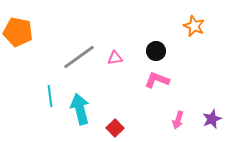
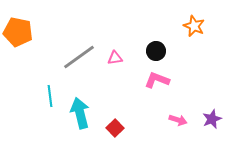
cyan arrow: moved 4 px down
pink arrow: rotated 90 degrees counterclockwise
